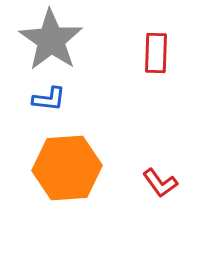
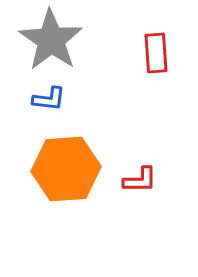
red rectangle: rotated 6 degrees counterclockwise
orange hexagon: moved 1 px left, 1 px down
red L-shape: moved 20 px left, 3 px up; rotated 54 degrees counterclockwise
